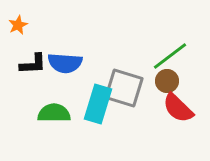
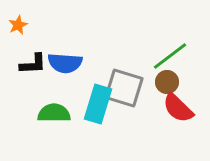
brown circle: moved 1 px down
